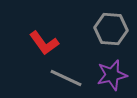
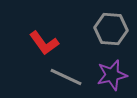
gray line: moved 1 px up
